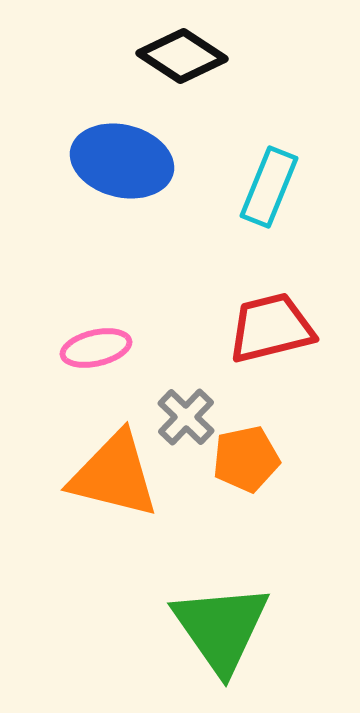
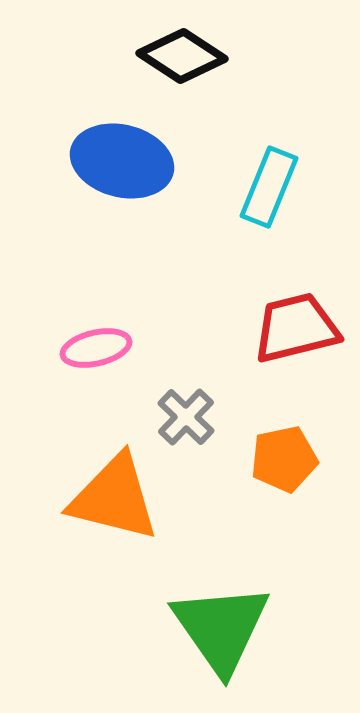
red trapezoid: moved 25 px right
orange pentagon: moved 38 px right
orange triangle: moved 23 px down
